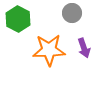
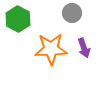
orange star: moved 2 px right, 1 px up
